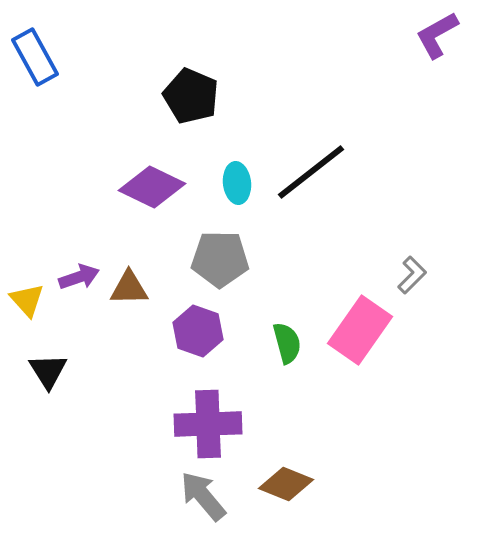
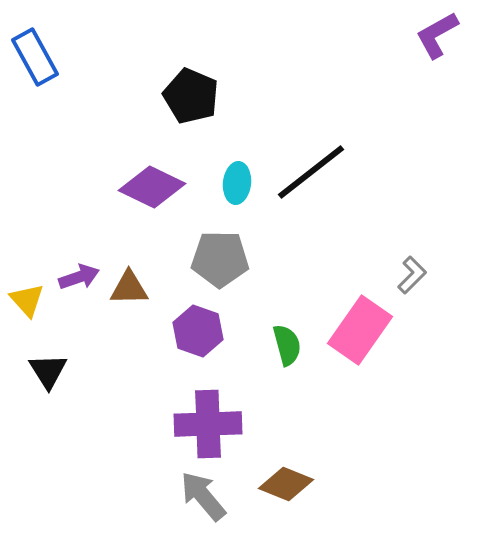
cyan ellipse: rotated 12 degrees clockwise
green semicircle: moved 2 px down
